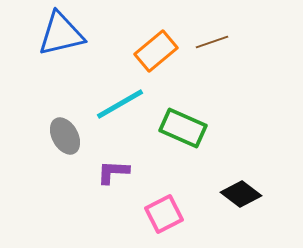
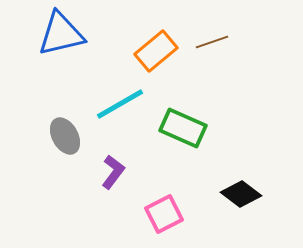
purple L-shape: rotated 124 degrees clockwise
